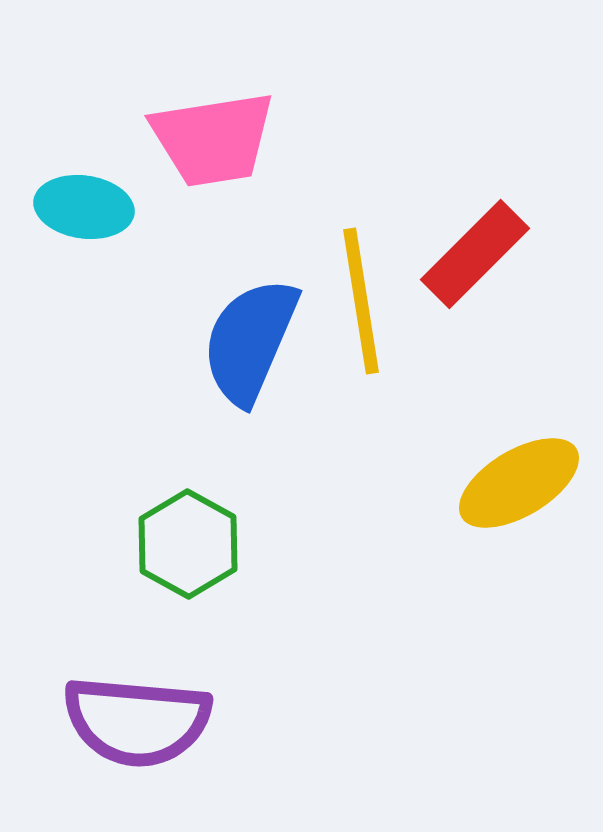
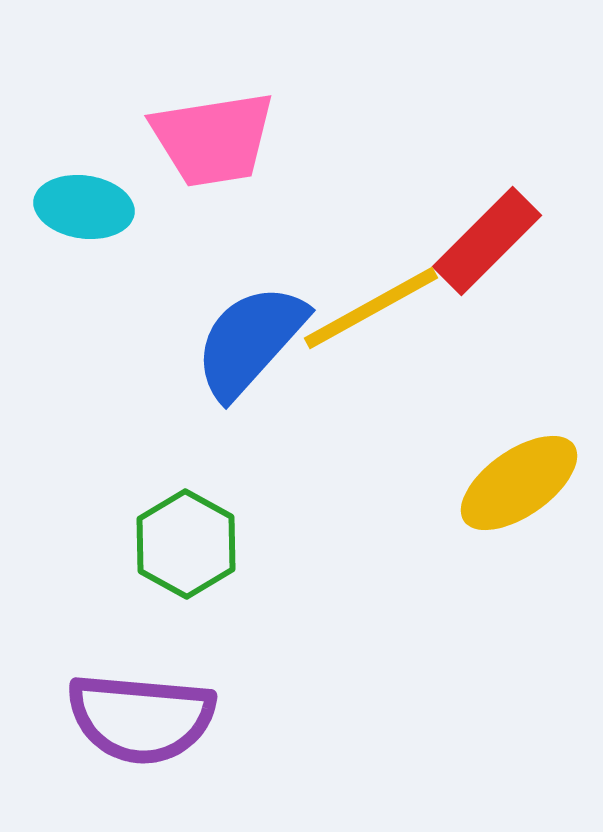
red rectangle: moved 12 px right, 13 px up
yellow line: moved 10 px right, 7 px down; rotated 70 degrees clockwise
blue semicircle: rotated 19 degrees clockwise
yellow ellipse: rotated 4 degrees counterclockwise
green hexagon: moved 2 px left
purple semicircle: moved 4 px right, 3 px up
